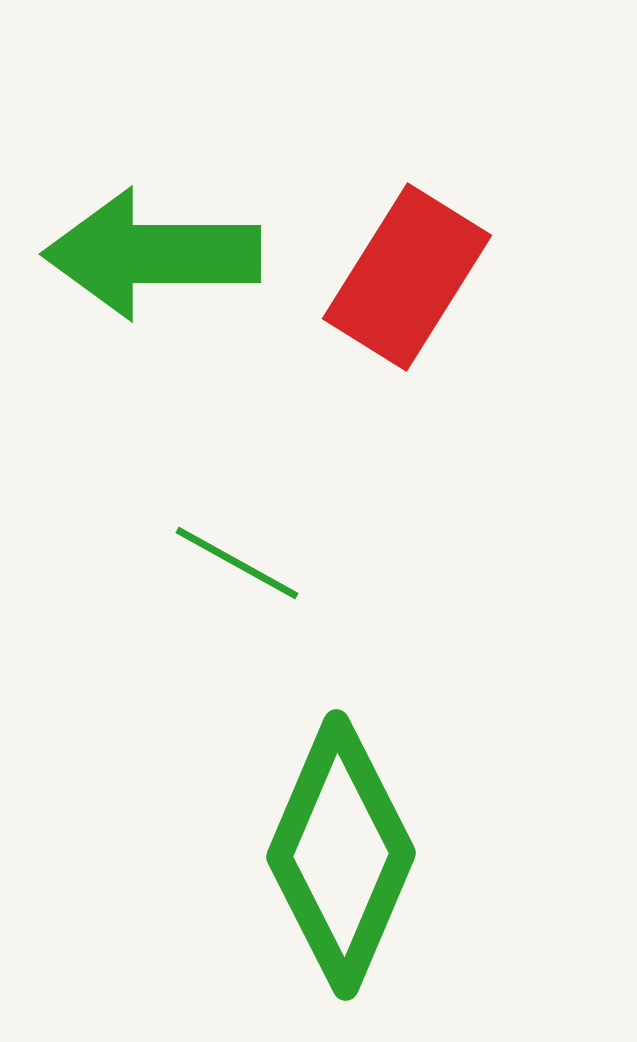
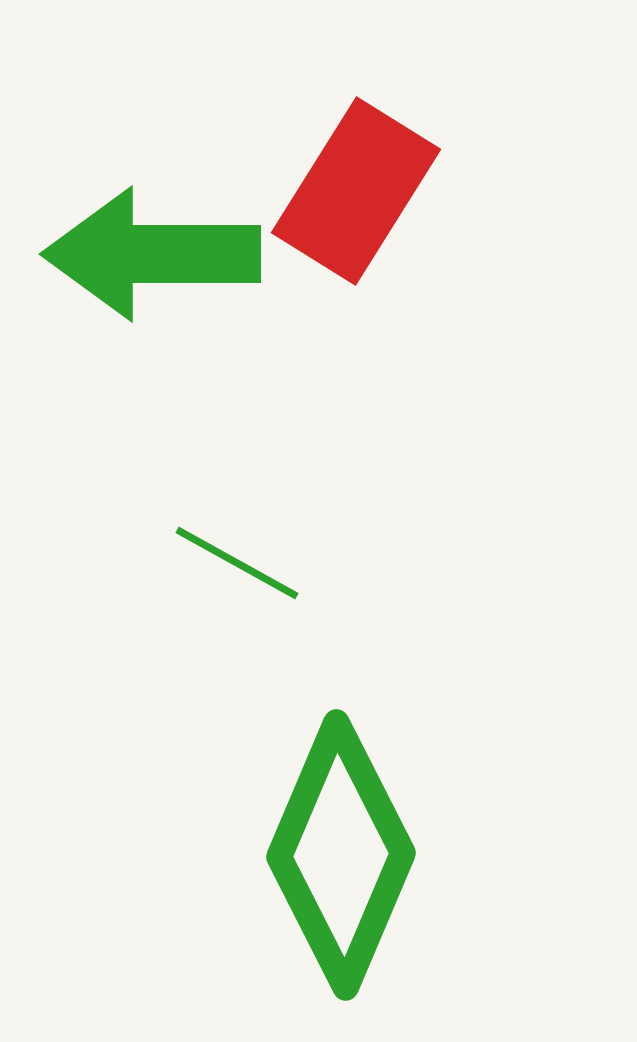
red rectangle: moved 51 px left, 86 px up
